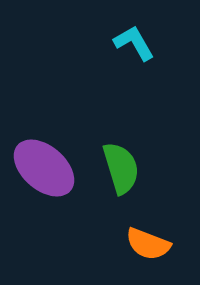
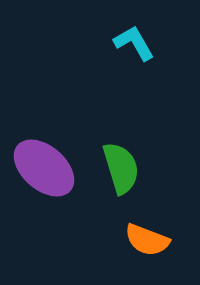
orange semicircle: moved 1 px left, 4 px up
